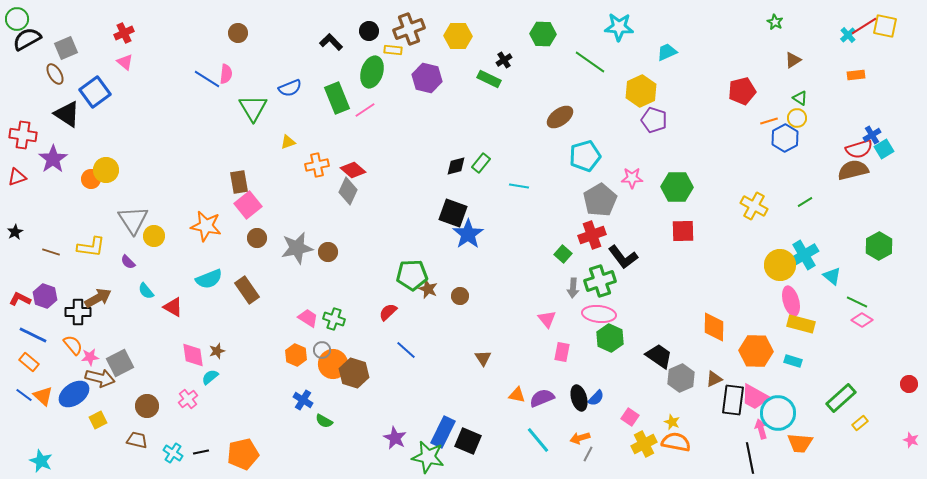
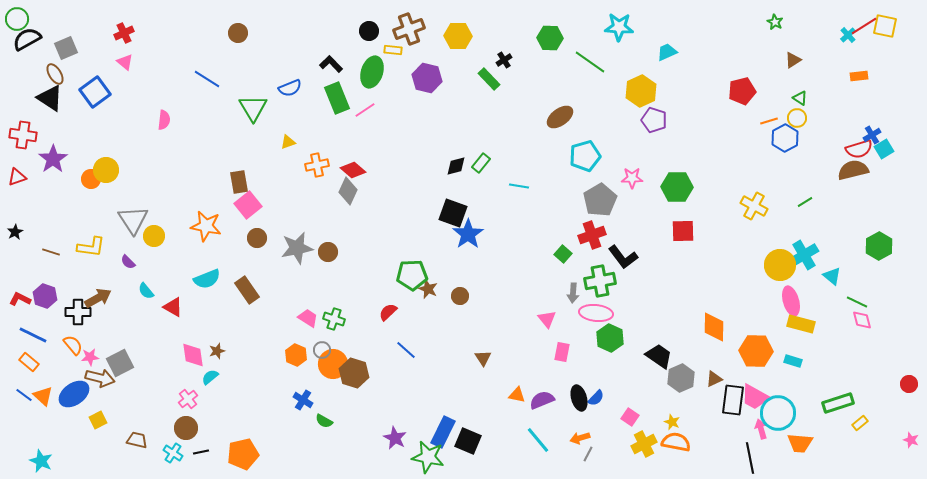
green hexagon at (543, 34): moved 7 px right, 4 px down
black L-shape at (331, 42): moved 22 px down
pink semicircle at (226, 74): moved 62 px left, 46 px down
orange rectangle at (856, 75): moved 3 px right, 1 px down
green rectangle at (489, 79): rotated 20 degrees clockwise
black triangle at (67, 114): moved 17 px left, 16 px up
cyan semicircle at (209, 279): moved 2 px left
green cross at (600, 281): rotated 8 degrees clockwise
gray arrow at (573, 288): moved 5 px down
pink ellipse at (599, 314): moved 3 px left, 1 px up
pink diamond at (862, 320): rotated 45 degrees clockwise
purple semicircle at (542, 398): moved 2 px down
green rectangle at (841, 398): moved 3 px left, 5 px down; rotated 24 degrees clockwise
brown circle at (147, 406): moved 39 px right, 22 px down
